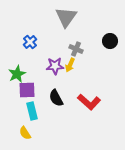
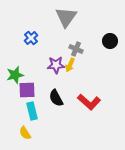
blue cross: moved 1 px right, 4 px up
purple star: moved 1 px right, 1 px up
green star: moved 2 px left, 1 px down; rotated 12 degrees clockwise
